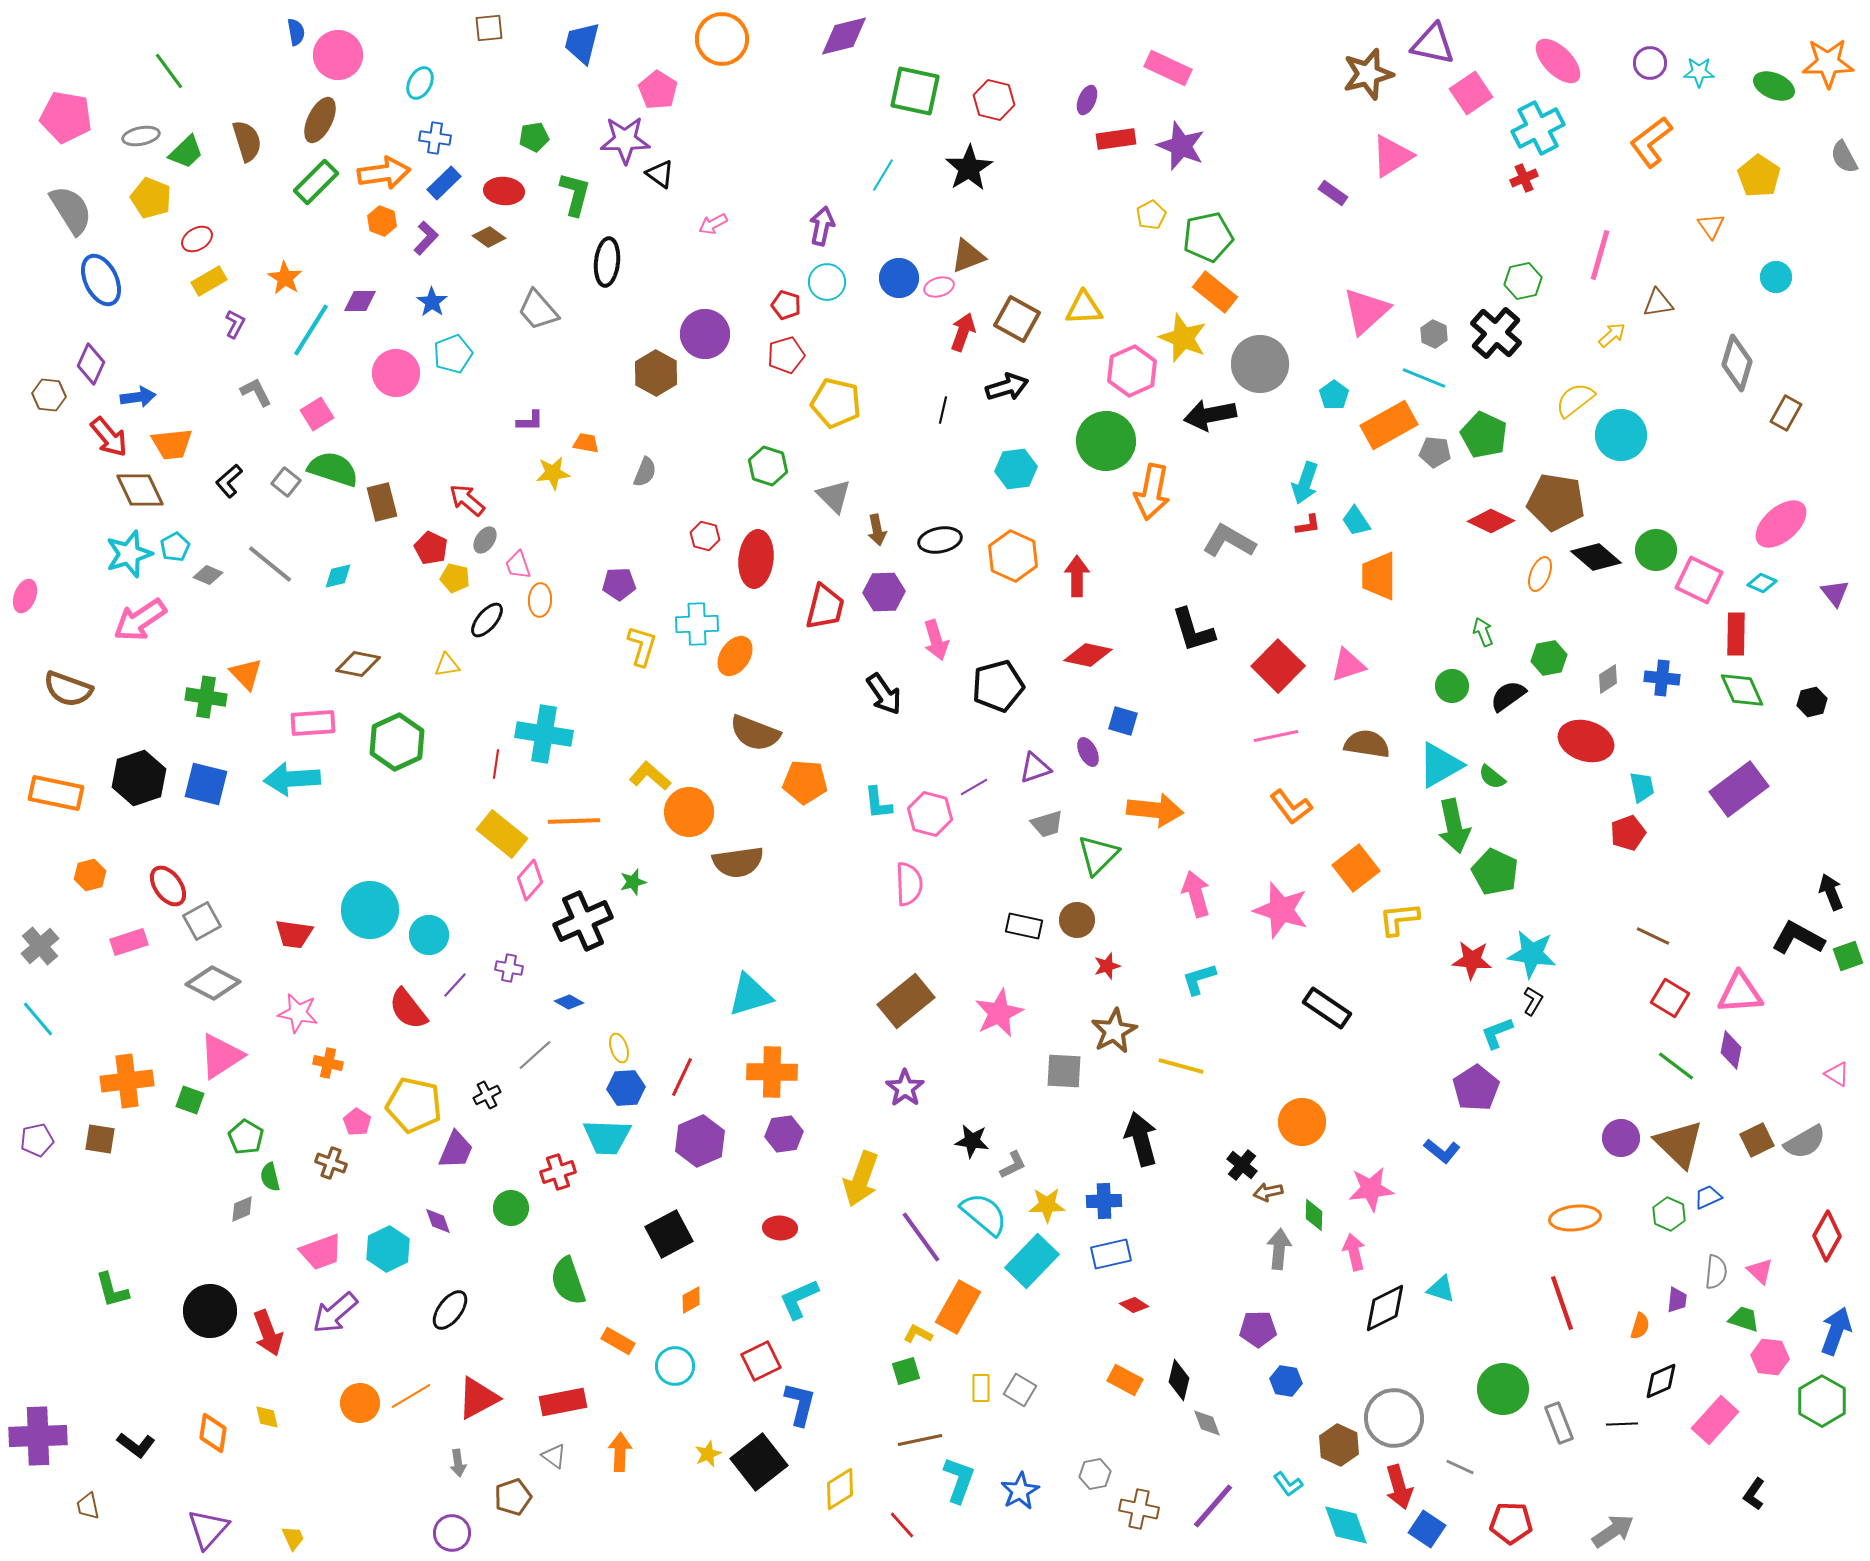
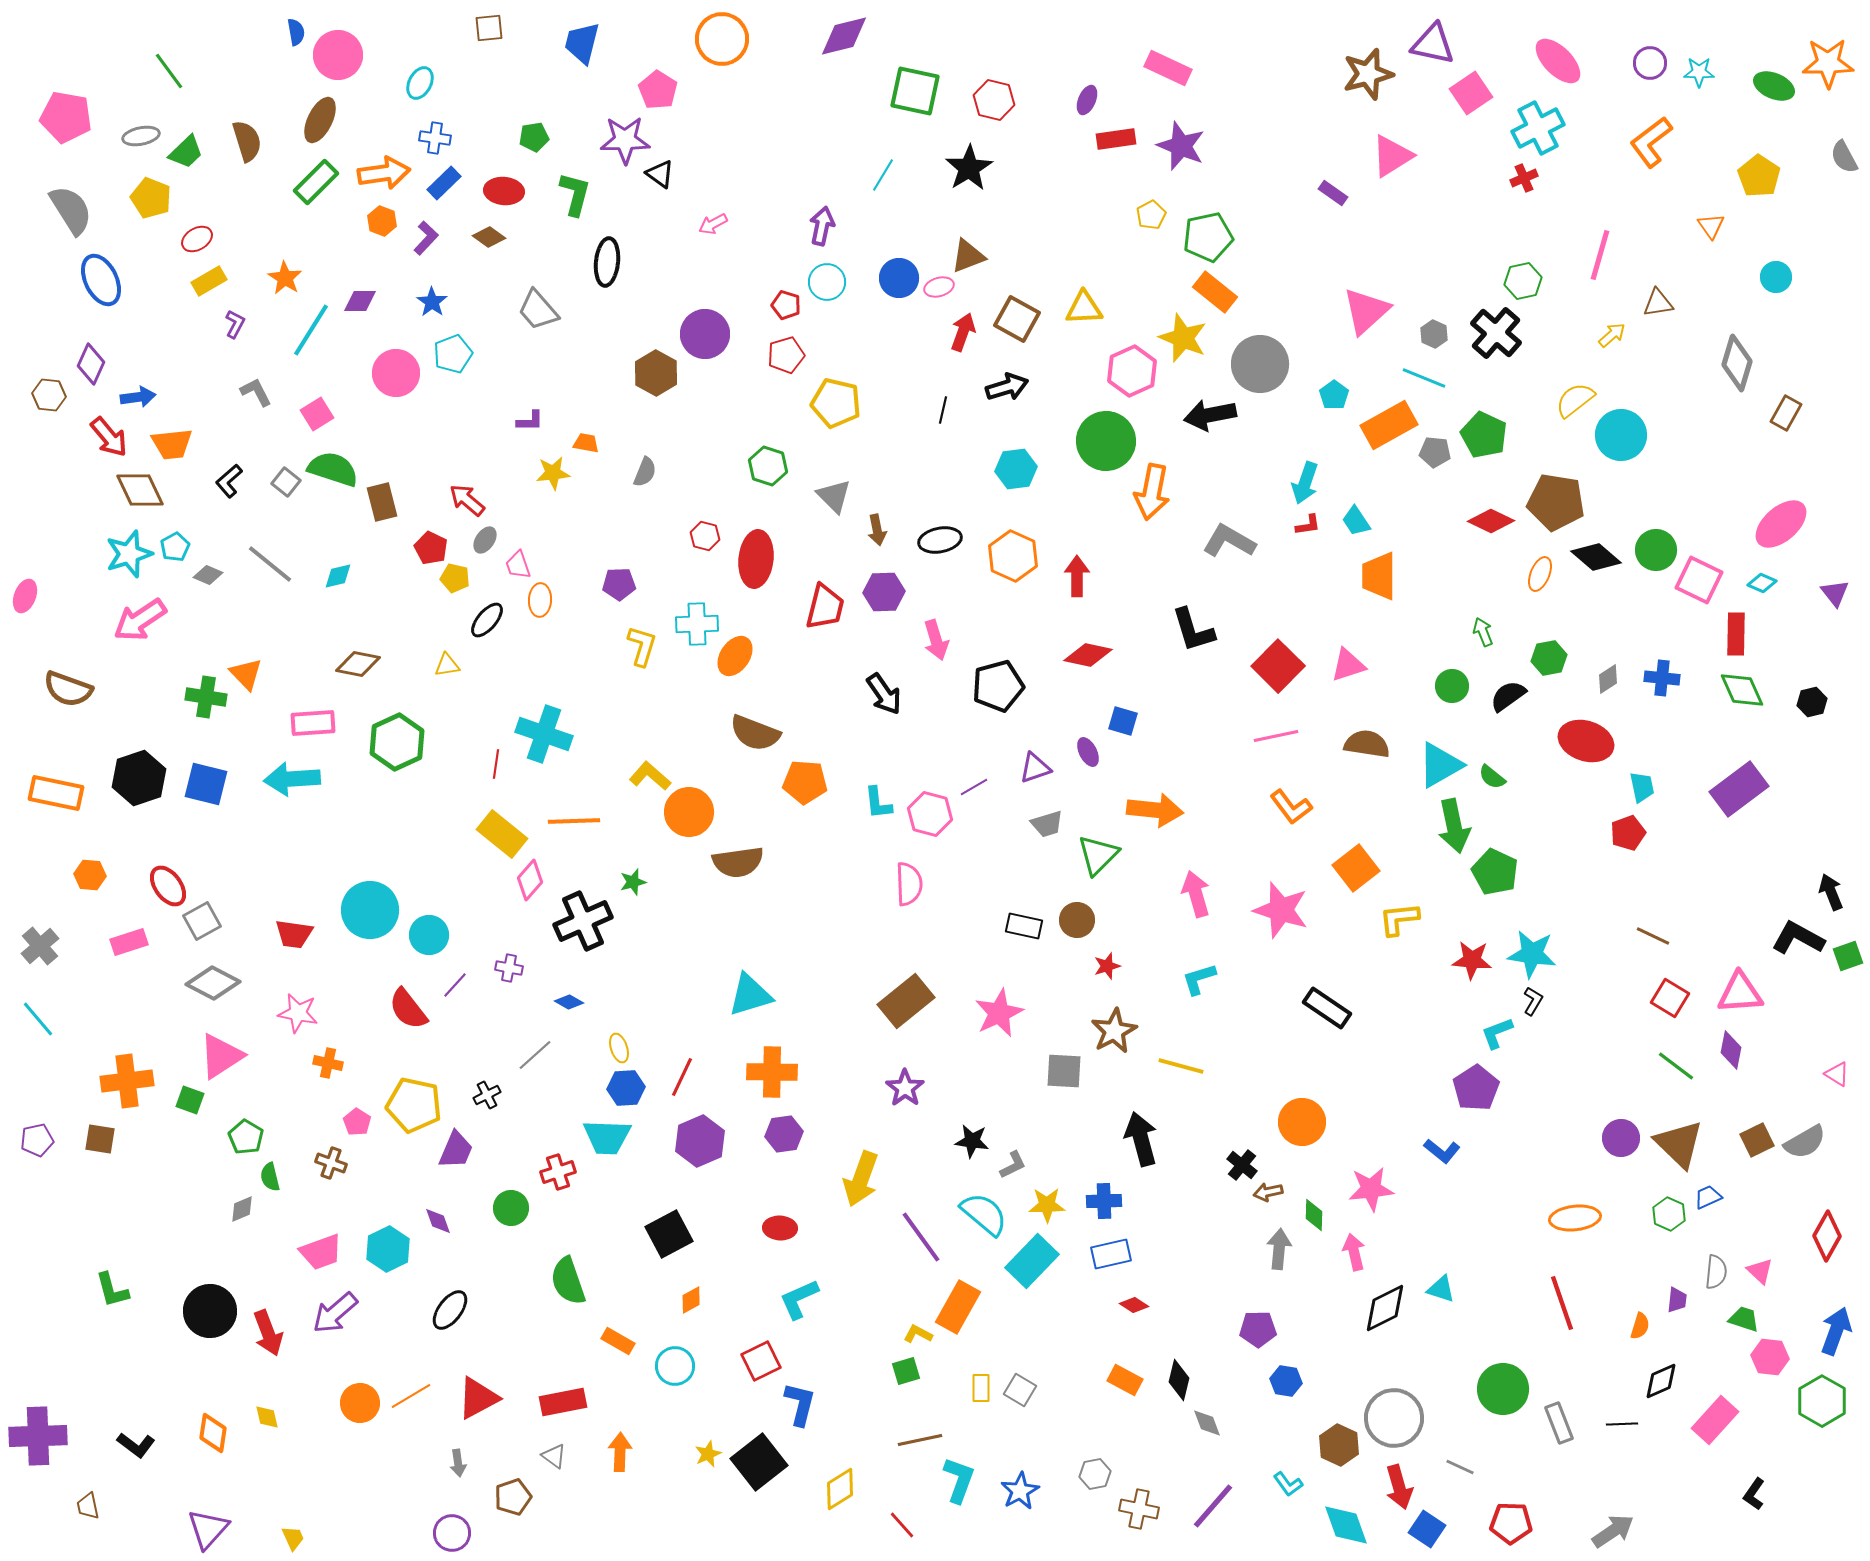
cyan cross at (544, 734): rotated 10 degrees clockwise
orange hexagon at (90, 875): rotated 20 degrees clockwise
